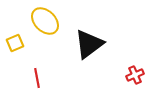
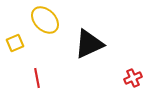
yellow ellipse: moved 1 px up
black triangle: rotated 12 degrees clockwise
red cross: moved 2 px left, 3 px down
